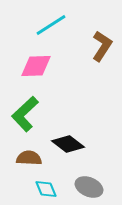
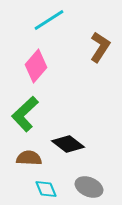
cyan line: moved 2 px left, 5 px up
brown L-shape: moved 2 px left, 1 px down
pink diamond: rotated 48 degrees counterclockwise
